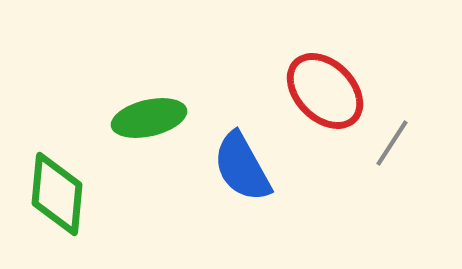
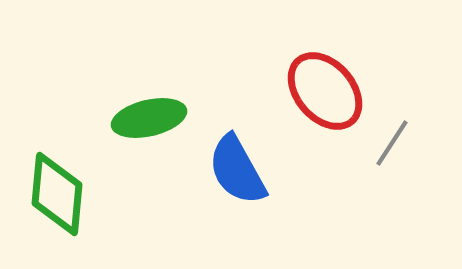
red ellipse: rotated 4 degrees clockwise
blue semicircle: moved 5 px left, 3 px down
